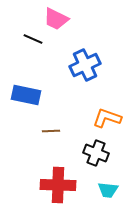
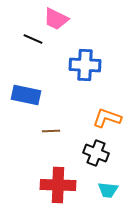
blue cross: rotated 28 degrees clockwise
